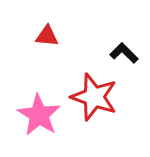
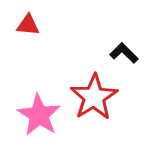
red triangle: moved 19 px left, 11 px up
red star: rotated 21 degrees clockwise
